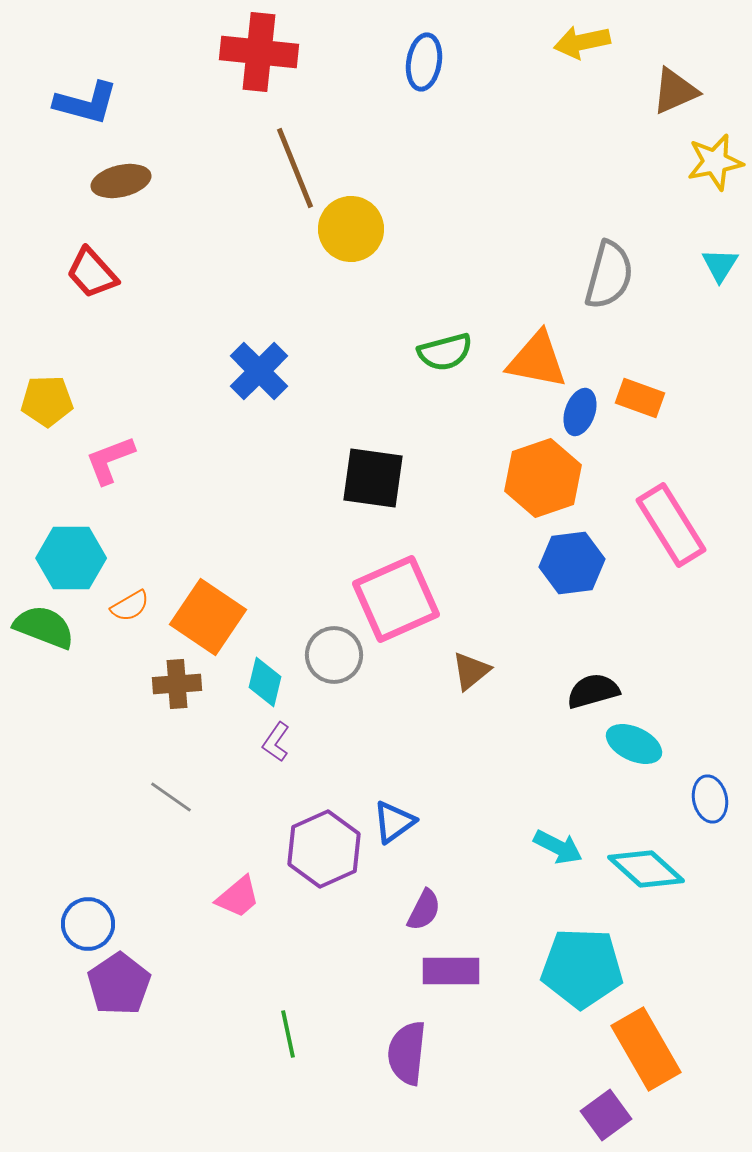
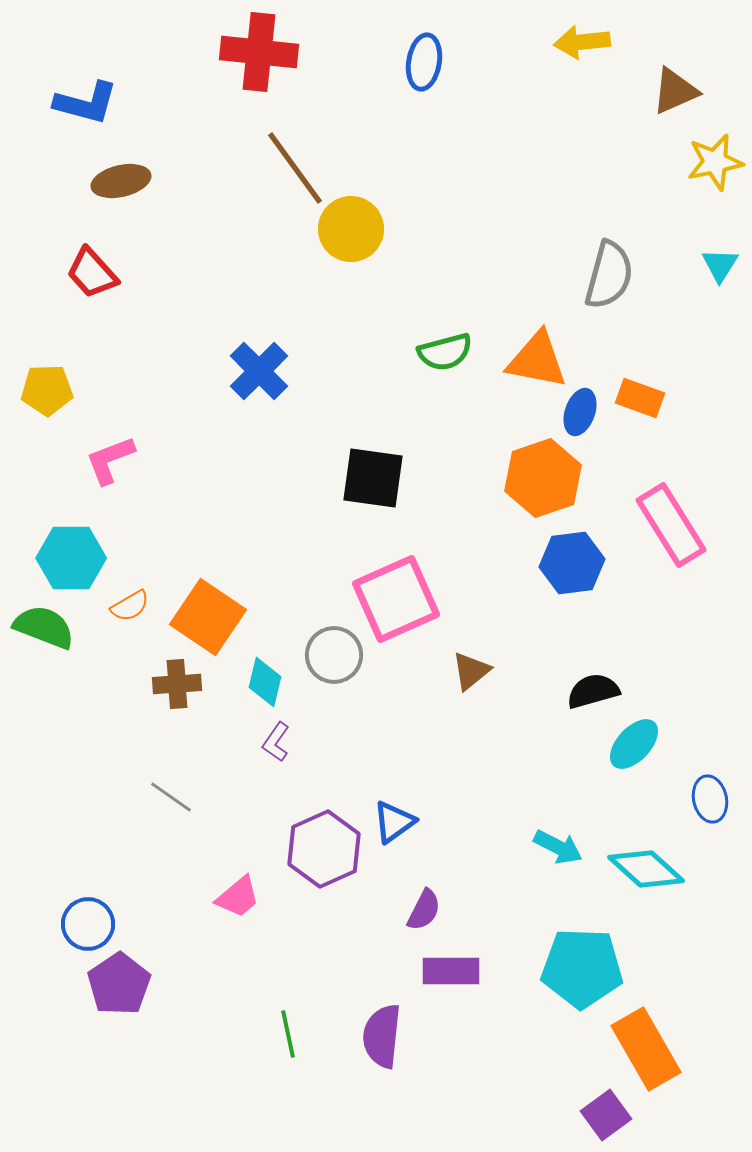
yellow arrow at (582, 42): rotated 6 degrees clockwise
brown line at (295, 168): rotated 14 degrees counterclockwise
yellow pentagon at (47, 401): moved 11 px up
cyan ellipse at (634, 744): rotated 72 degrees counterclockwise
purple semicircle at (407, 1053): moved 25 px left, 17 px up
